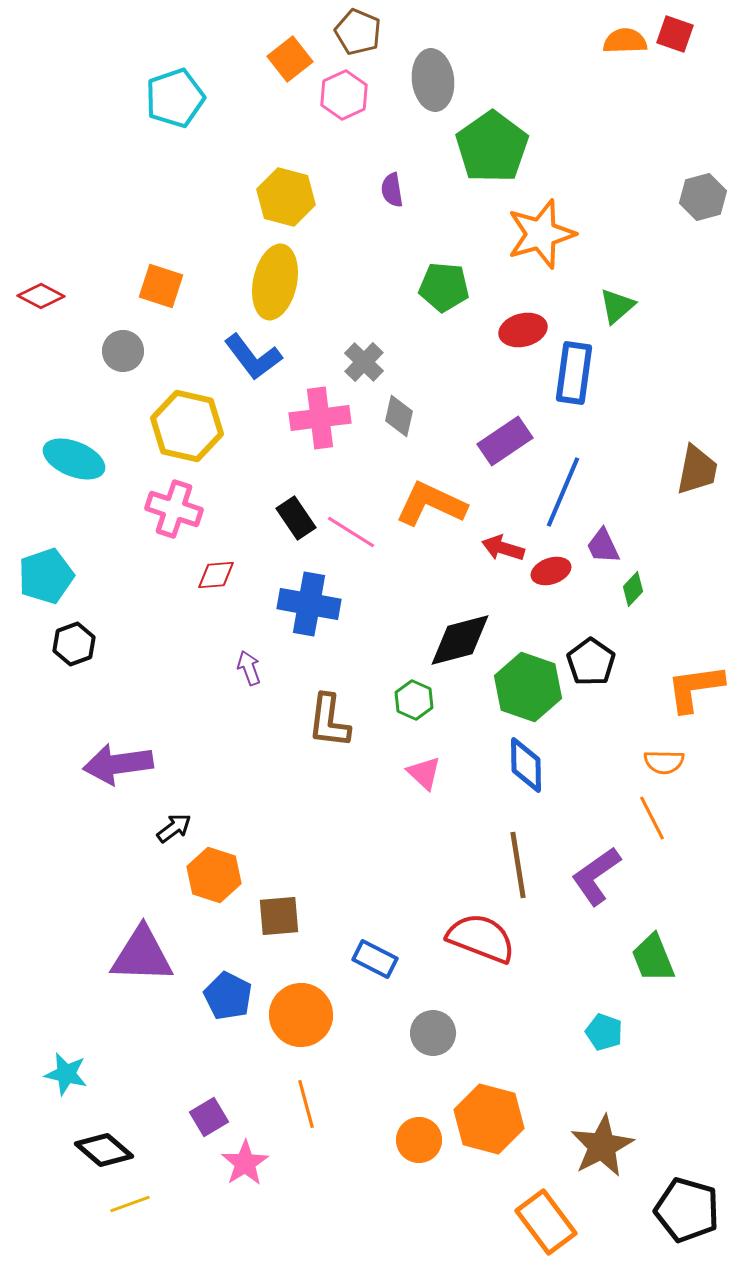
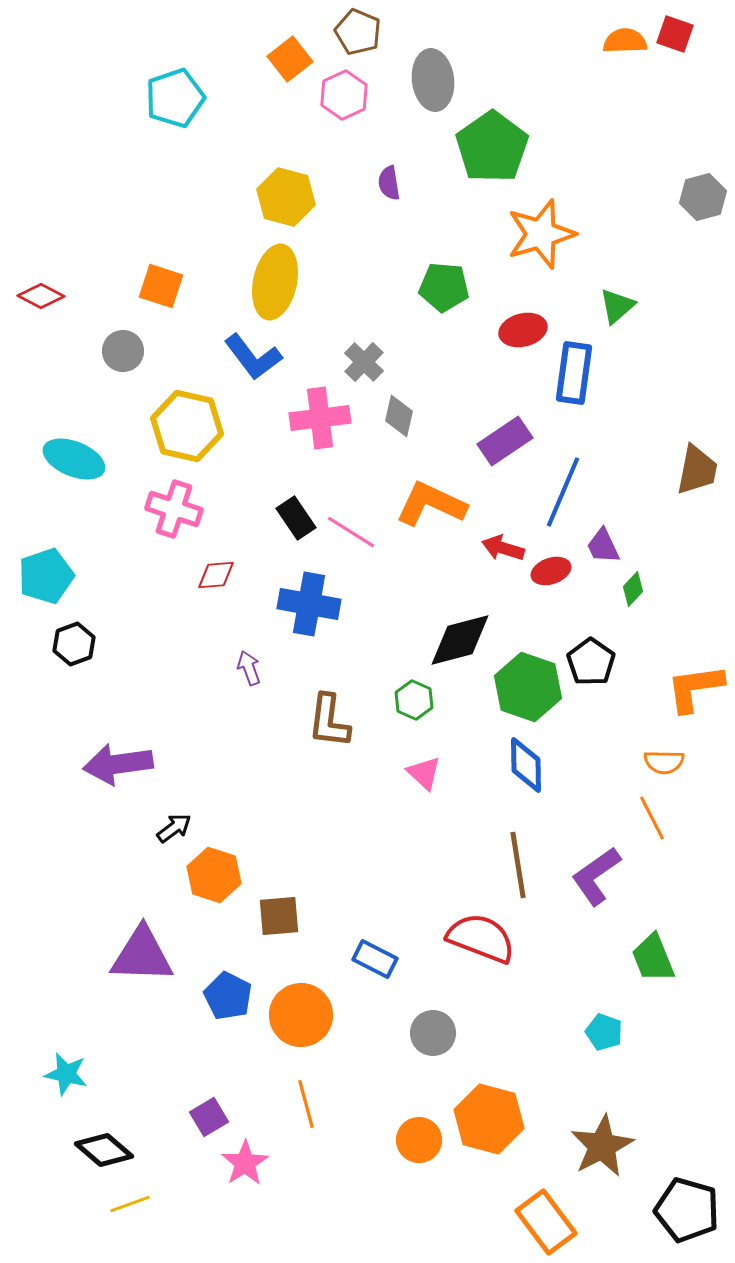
purple semicircle at (392, 190): moved 3 px left, 7 px up
